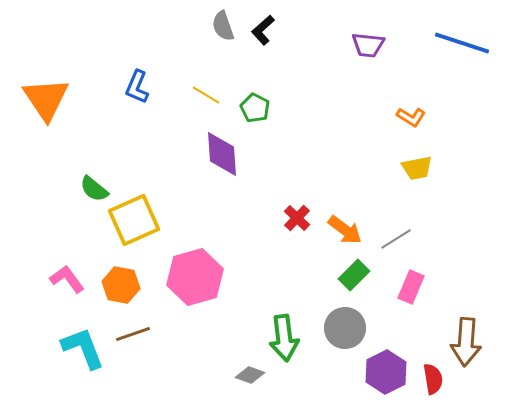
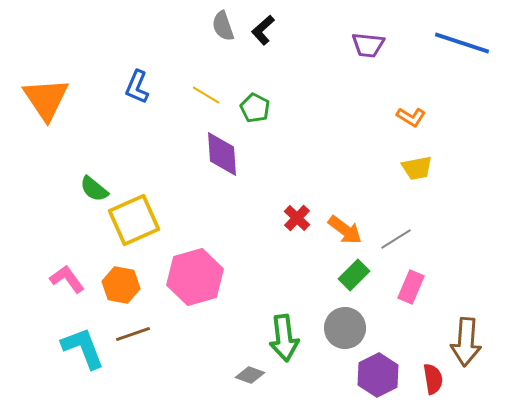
purple hexagon: moved 8 px left, 3 px down
